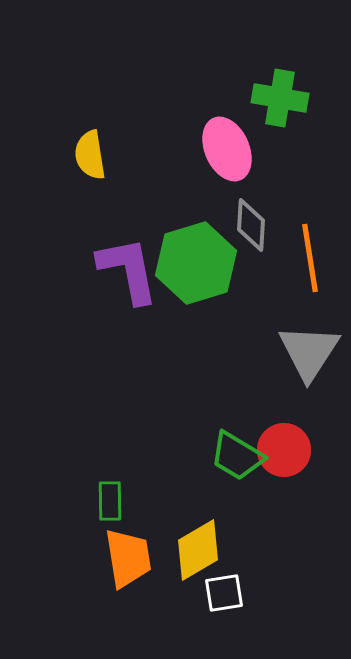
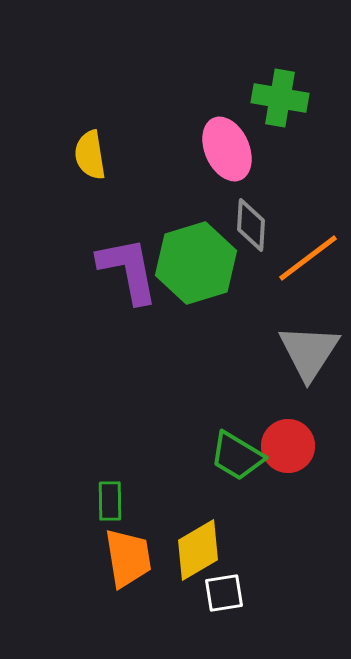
orange line: moved 2 px left; rotated 62 degrees clockwise
red circle: moved 4 px right, 4 px up
